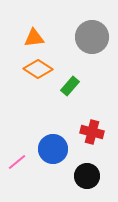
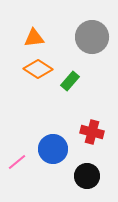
green rectangle: moved 5 px up
